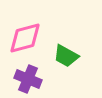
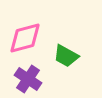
purple cross: rotated 12 degrees clockwise
